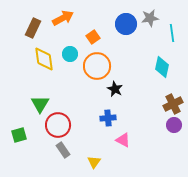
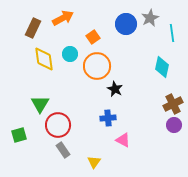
gray star: rotated 18 degrees counterclockwise
